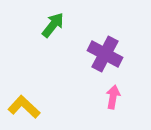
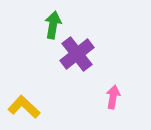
green arrow: rotated 28 degrees counterclockwise
purple cross: moved 28 px left; rotated 24 degrees clockwise
